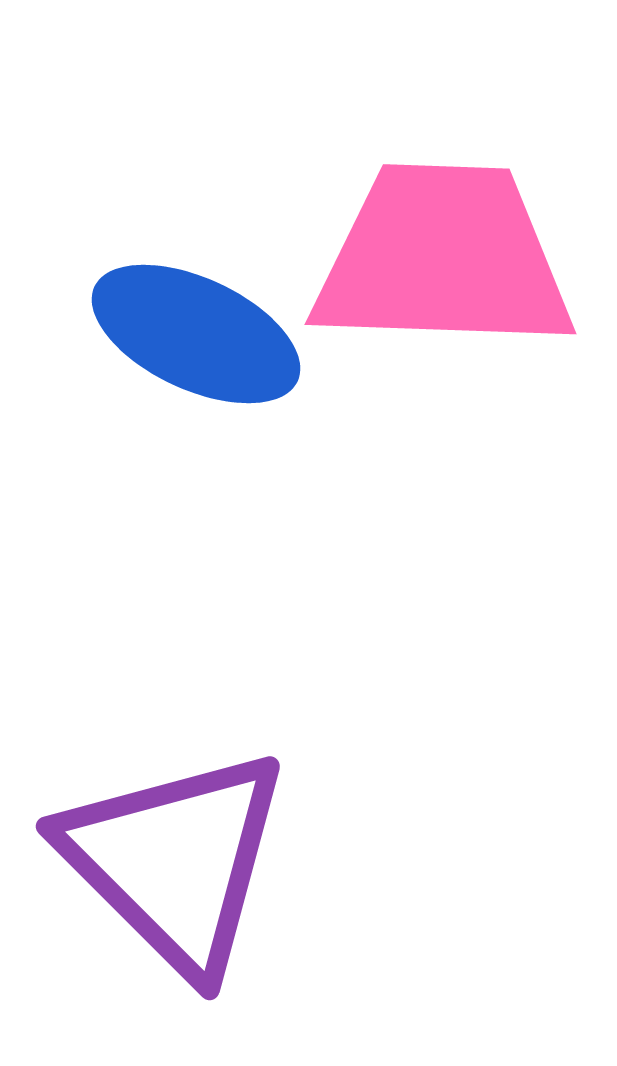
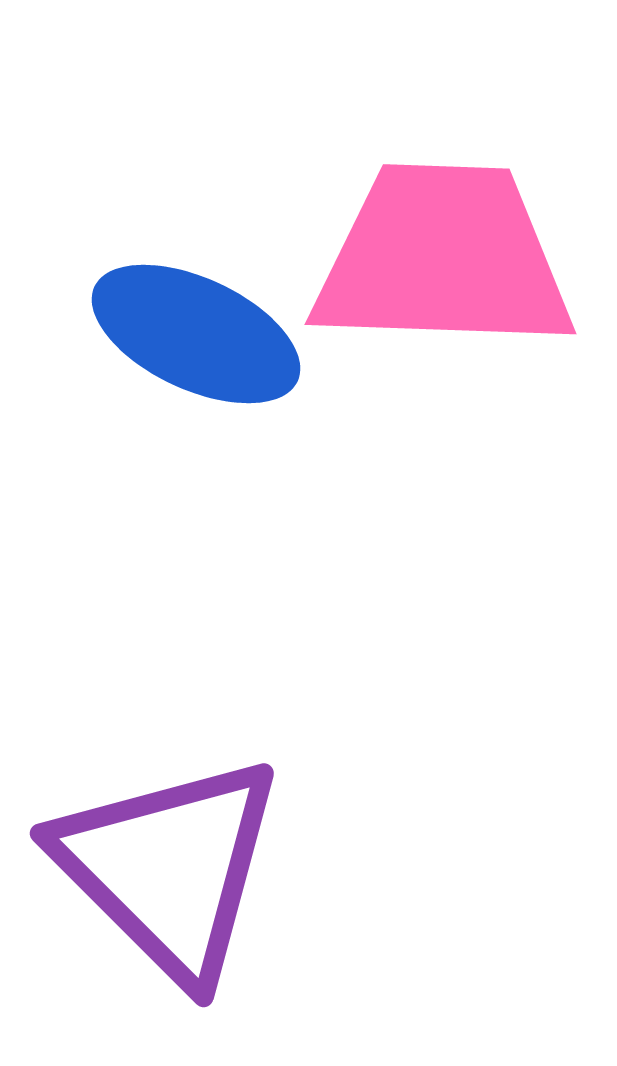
purple triangle: moved 6 px left, 7 px down
